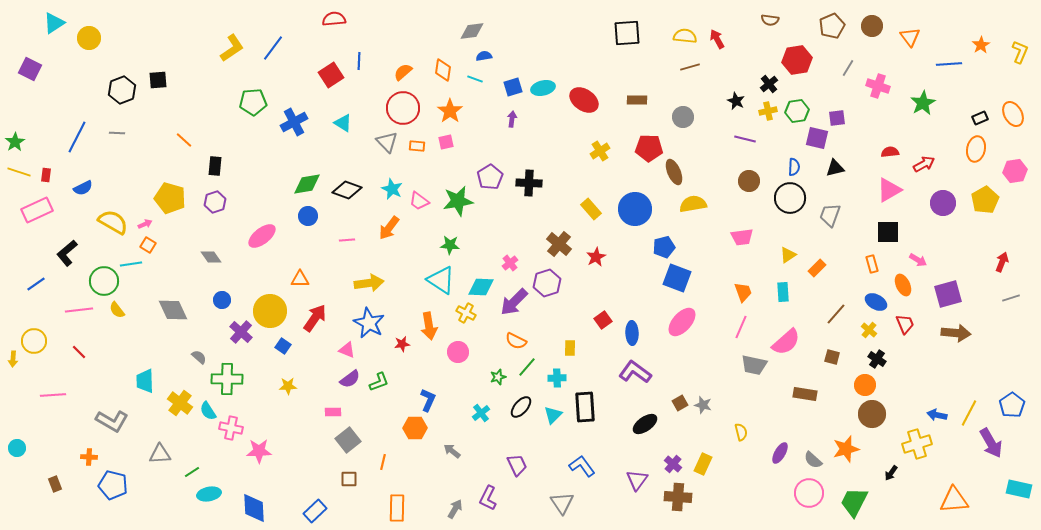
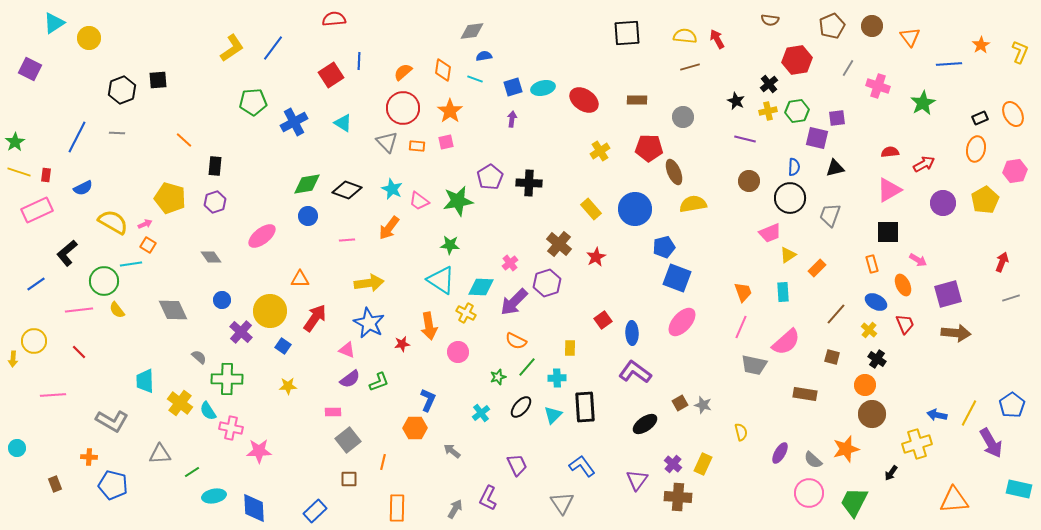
pink trapezoid at (742, 237): moved 28 px right, 4 px up; rotated 15 degrees counterclockwise
cyan ellipse at (209, 494): moved 5 px right, 2 px down
